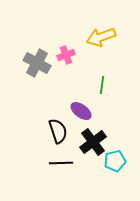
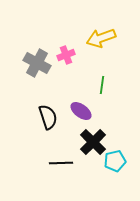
yellow arrow: moved 1 px down
black semicircle: moved 10 px left, 14 px up
black cross: rotated 8 degrees counterclockwise
